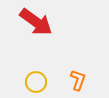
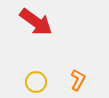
orange L-shape: rotated 10 degrees clockwise
